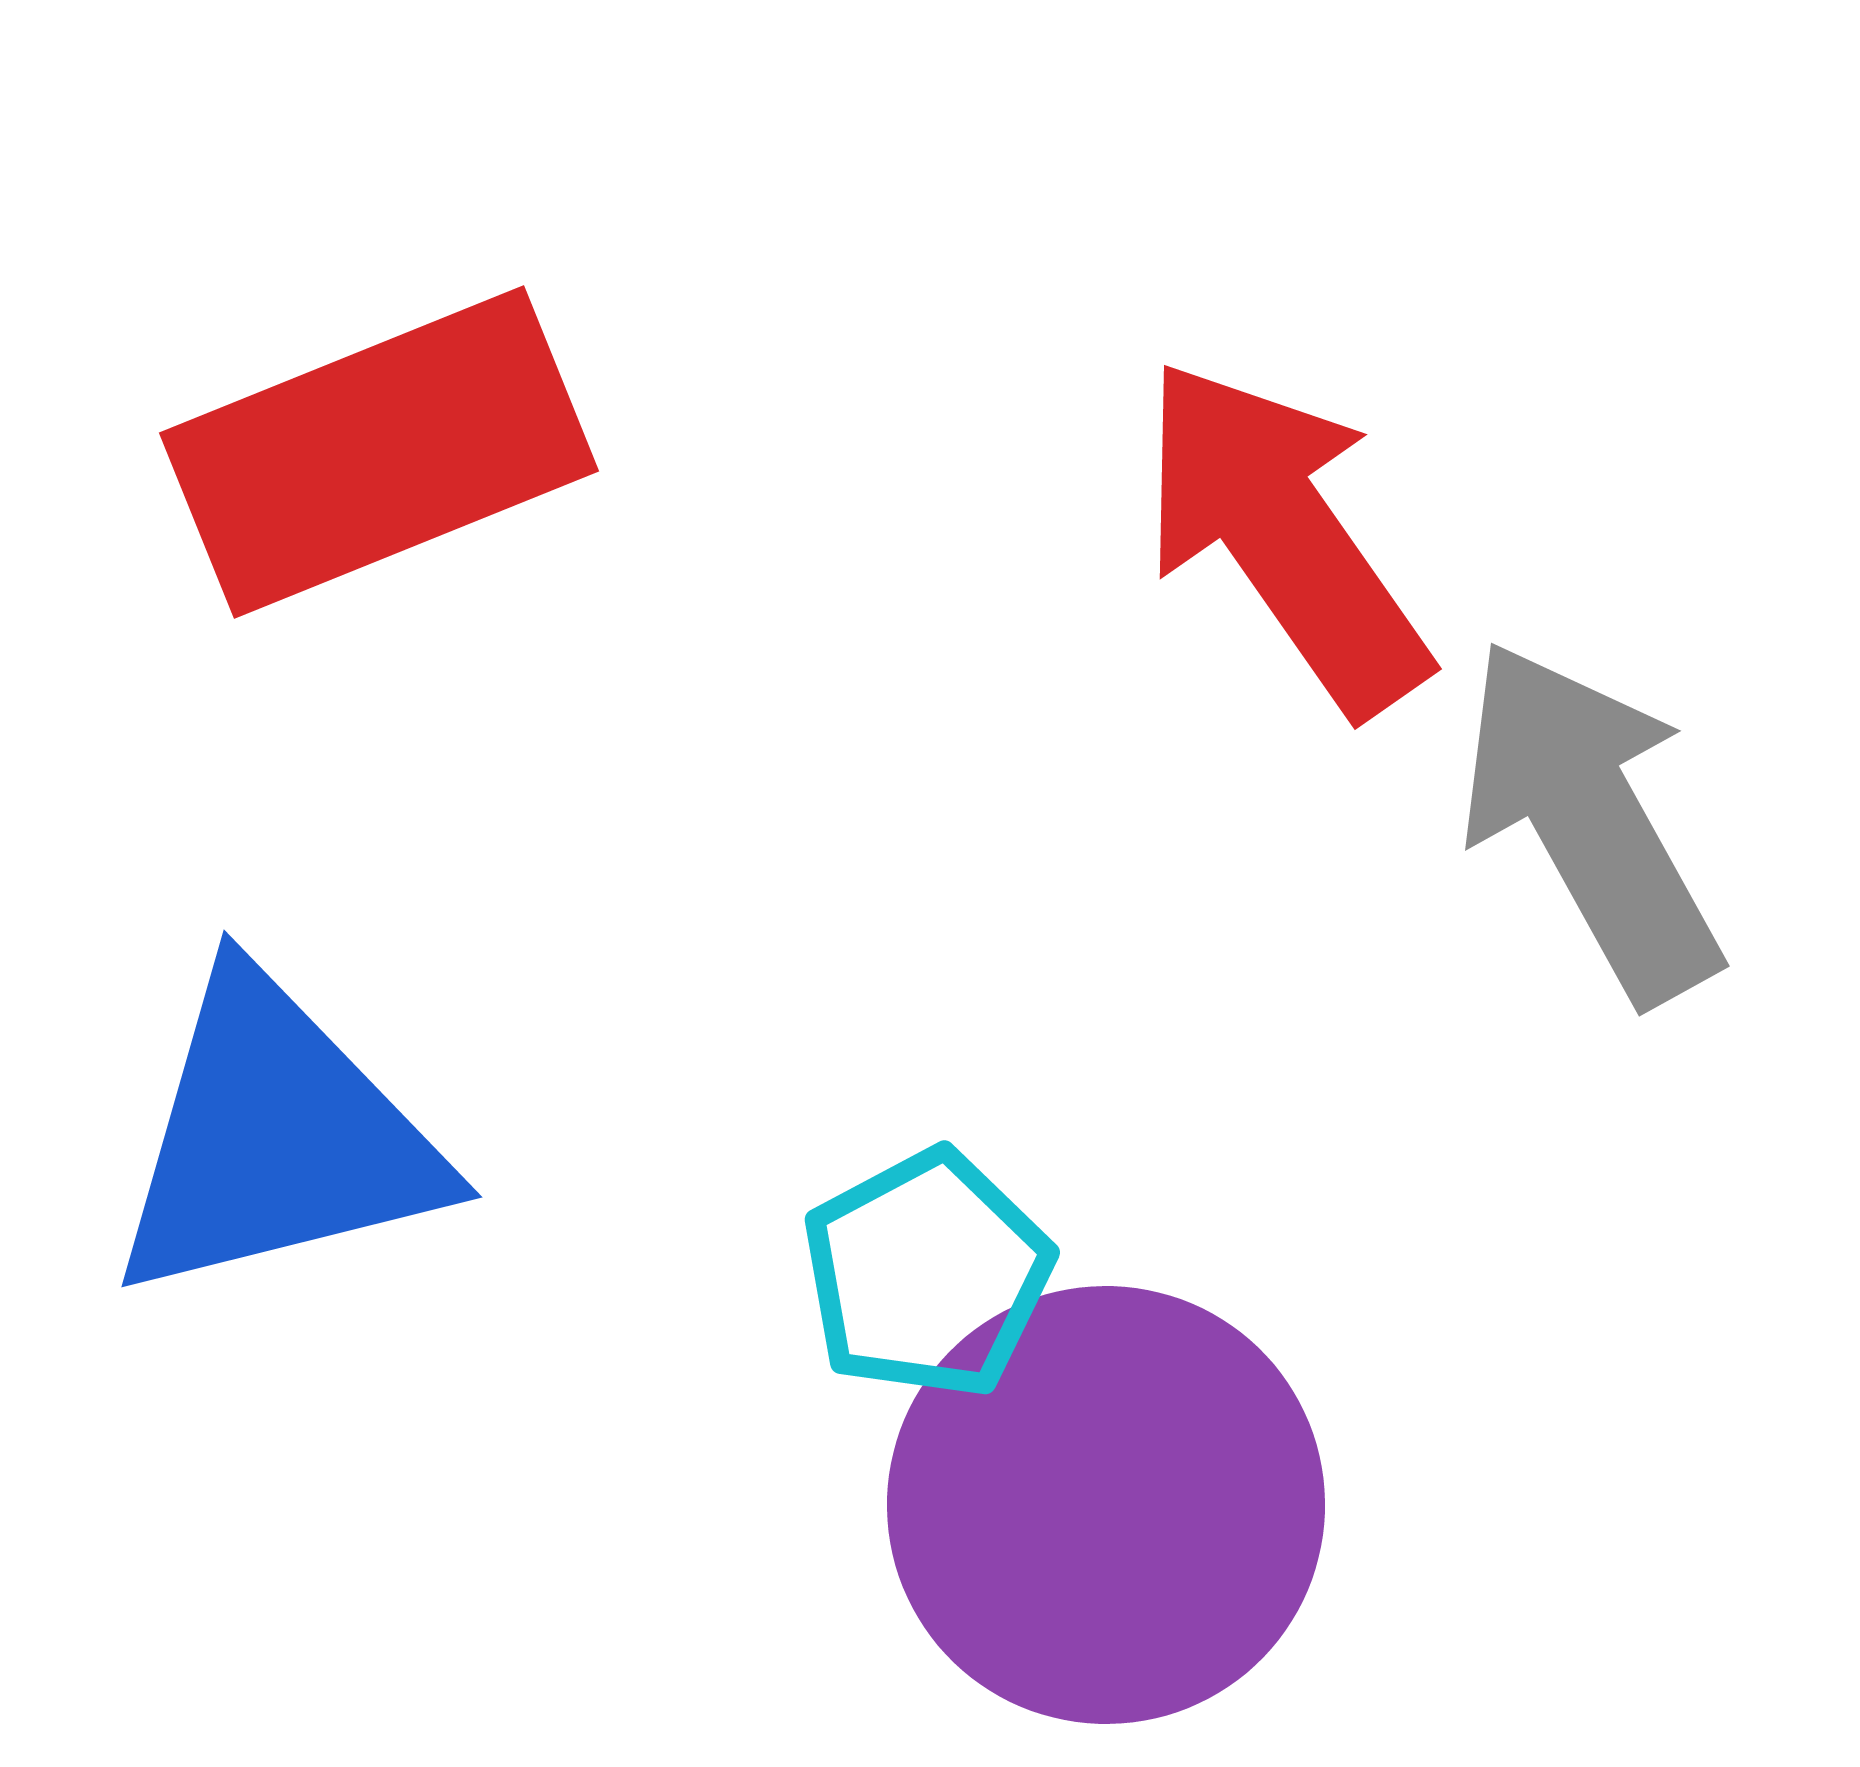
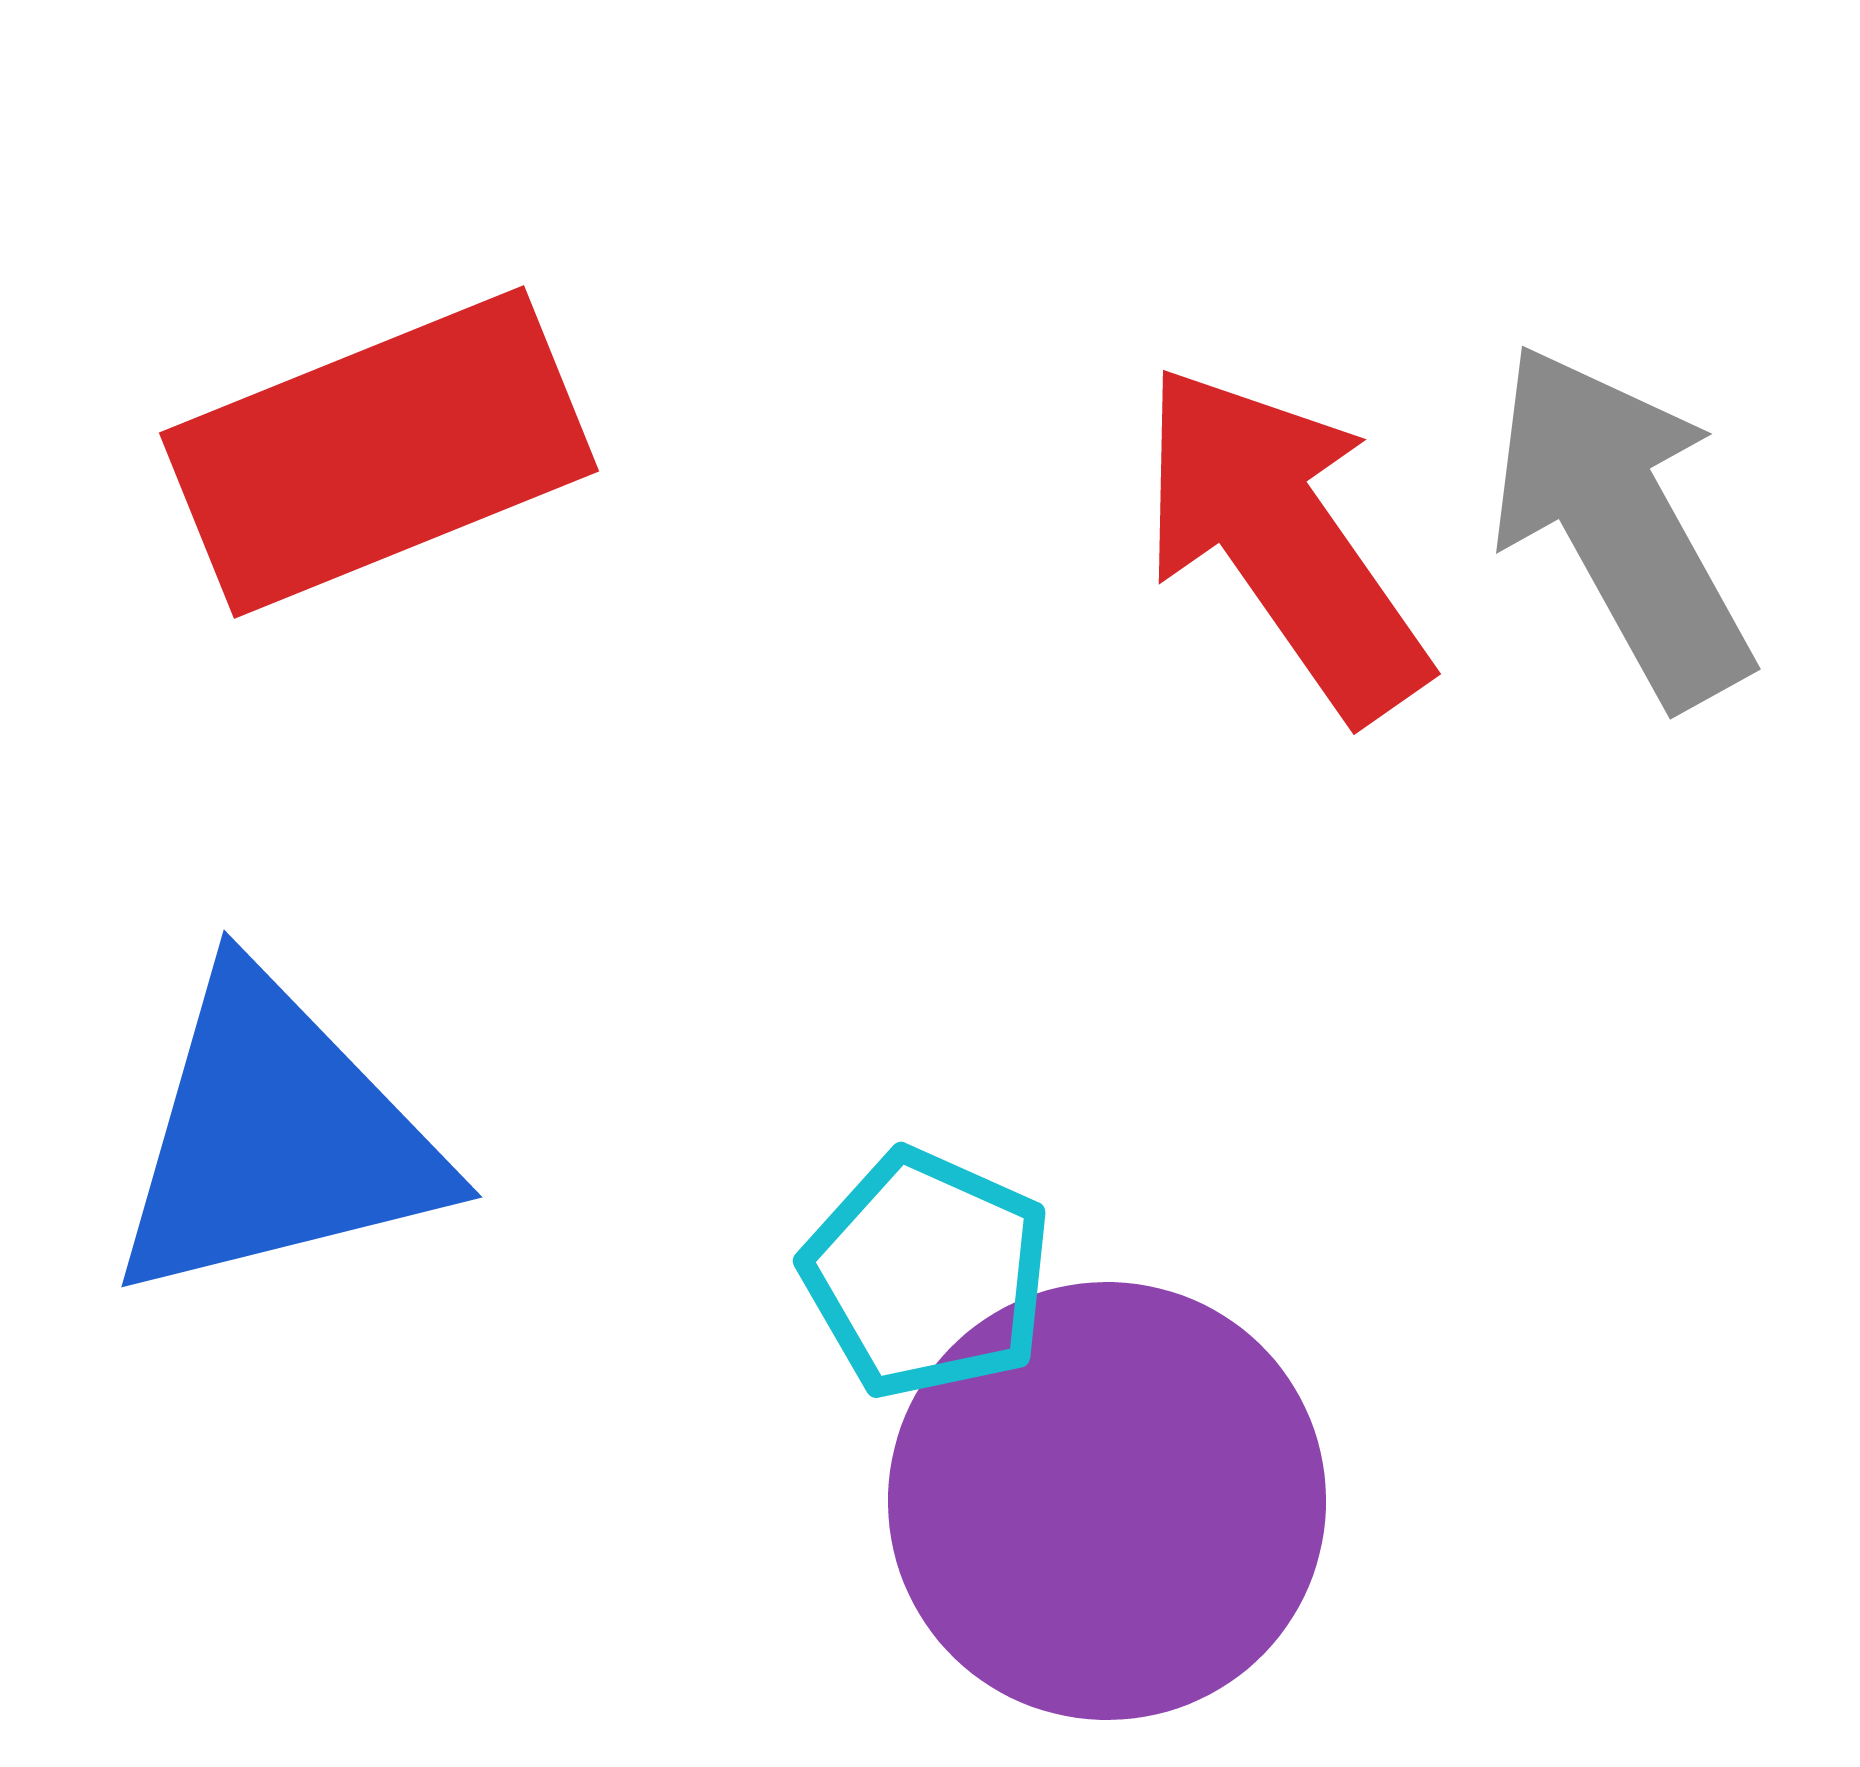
red arrow: moved 1 px left, 5 px down
gray arrow: moved 31 px right, 297 px up
cyan pentagon: rotated 20 degrees counterclockwise
purple circle: moved 1 px right, 4 px up
